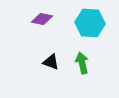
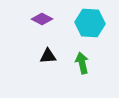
purple diamond: rotated 15 degrees clockwise
black triangle: moved 3 px left, 6 px up; rotated 24 degrees counterclockwise
